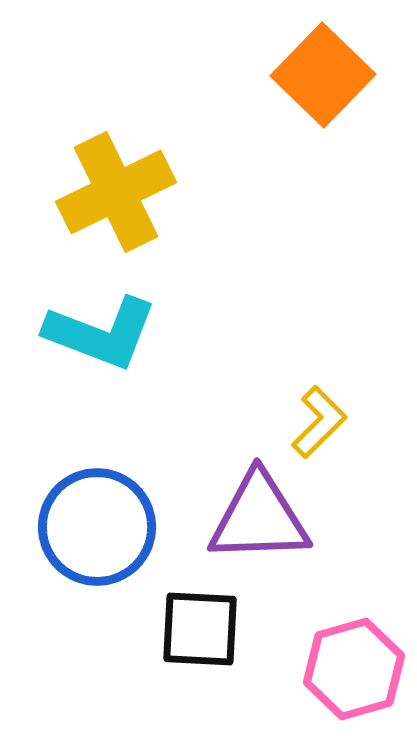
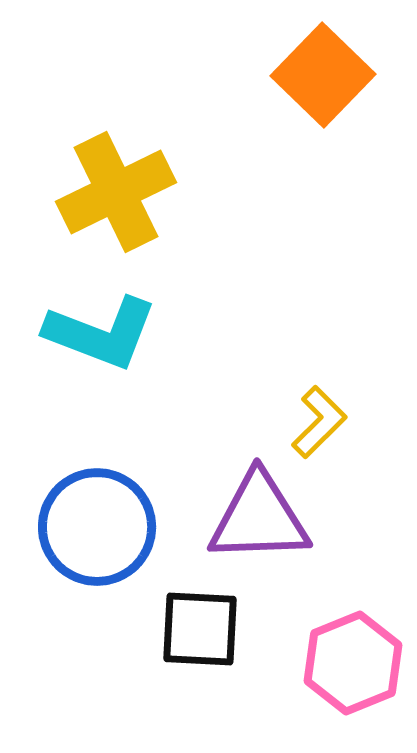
pink hexagon: moved 1 px left, 6 px up; rotated 6 degrees counterclockwise
